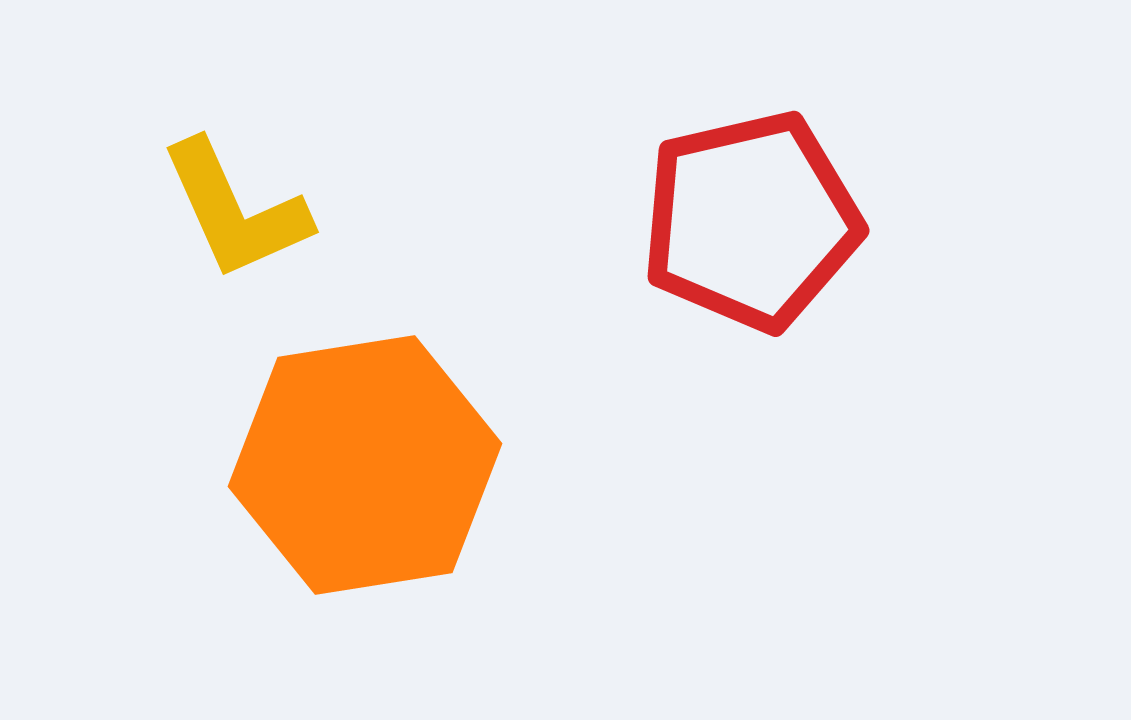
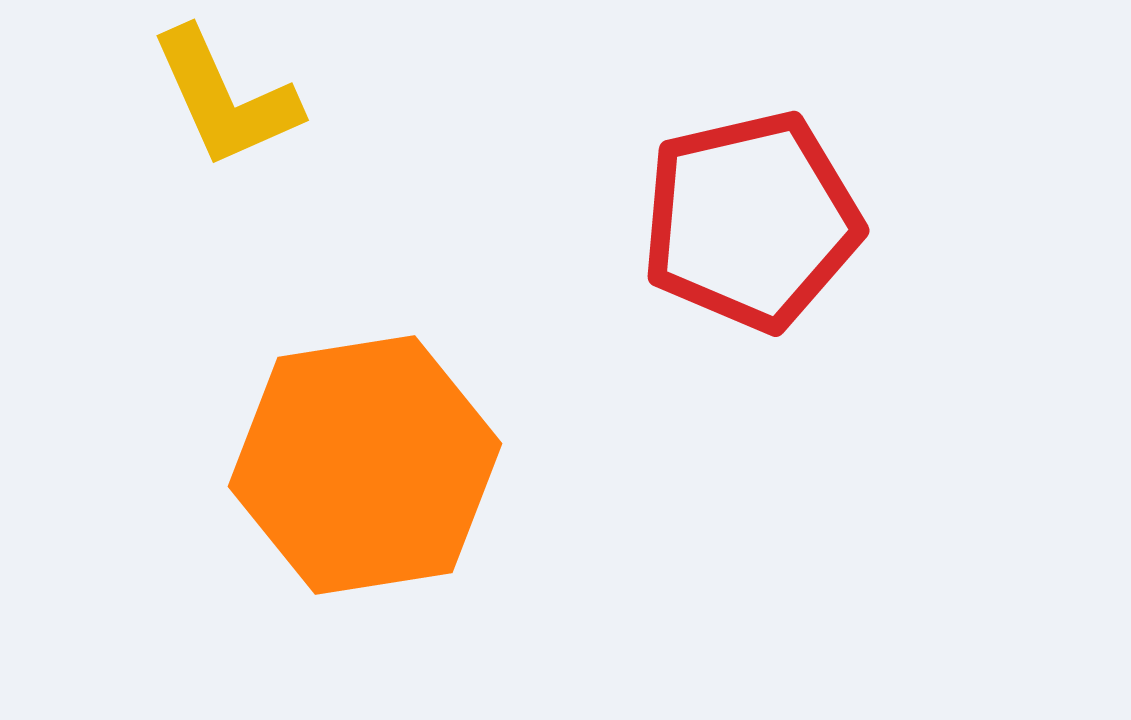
yellow L-shape: moved 10 px left, 112 px up
